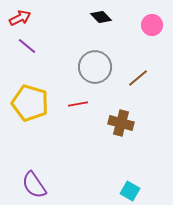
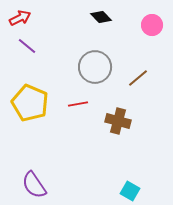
yellow pentagon: rotated 6 degrees clockwise
brown cross: moved 3 px left, 2 px up
